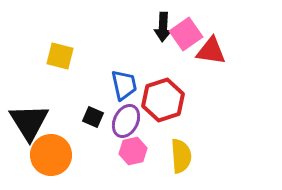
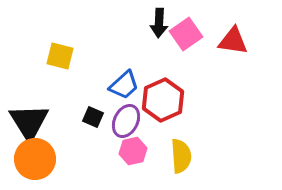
black arrow: moved 4 px left, 4 px up
red triangle: moved 22 px right, 10 px up
blue trapezoid: rotated 60 degrees clockwise
red hexagon: rotated 6 degrees counterclockwise
orange circle: moved 16 px left, 4 px down
